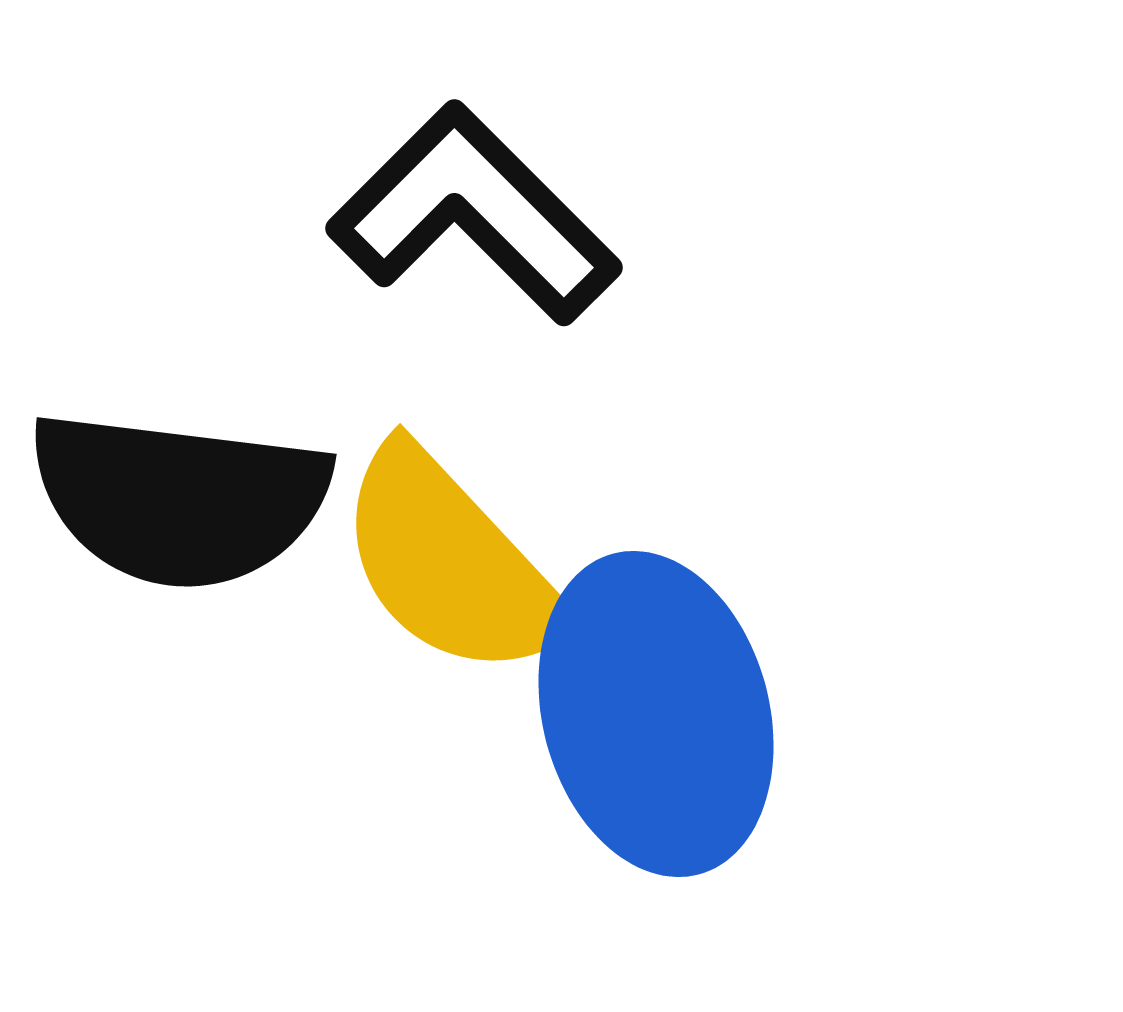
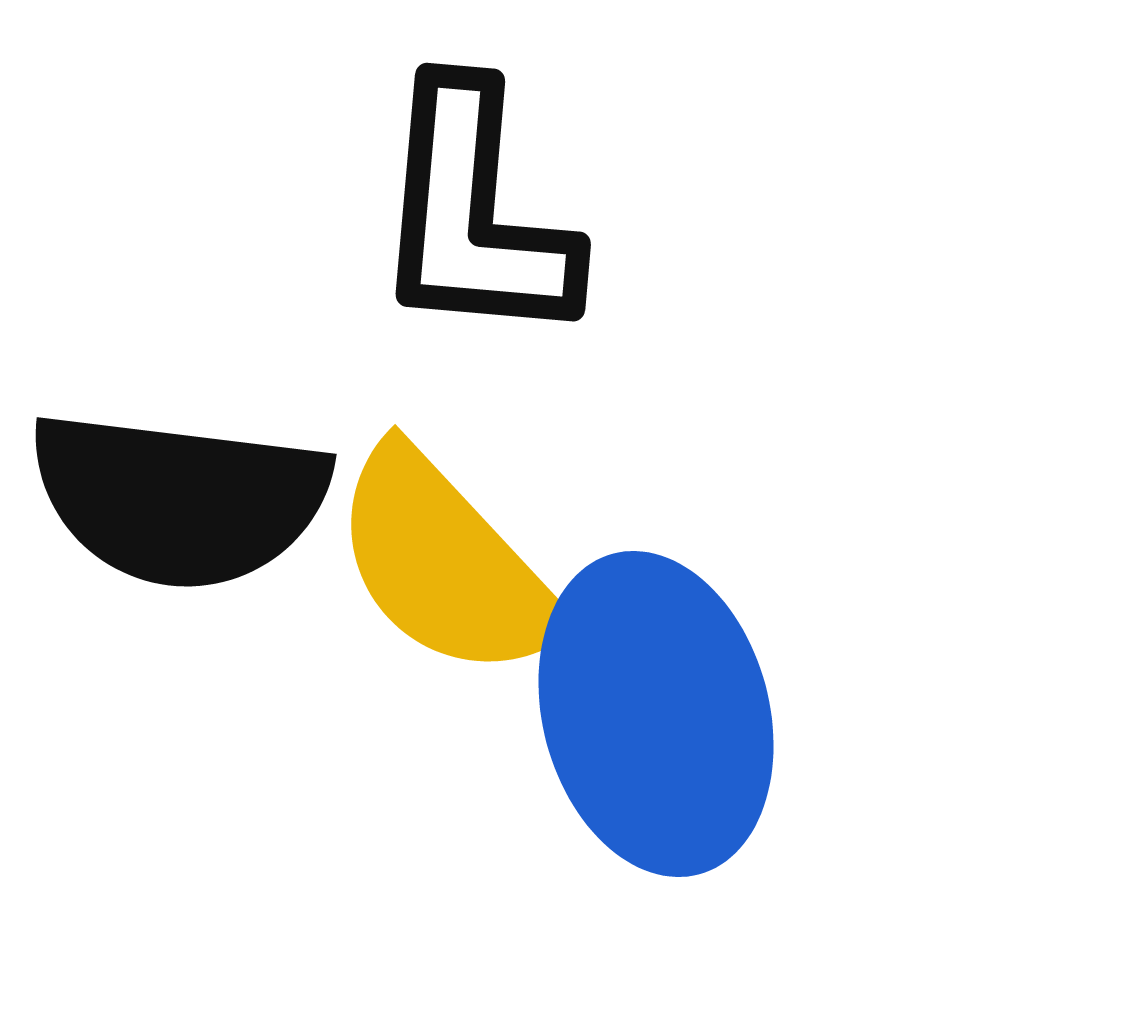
black L-shape: rotated 130 degrees counterclockwise
yellow semicircle: moved 5 px left, 1 px down
